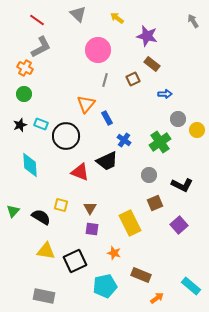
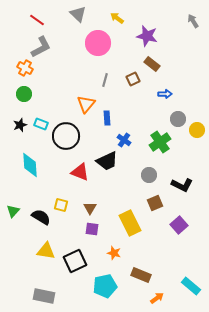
pink circle at (98, 50): moved 7 px up
blue rectangle at (107, 118): rotated 24 degrees clockwise
